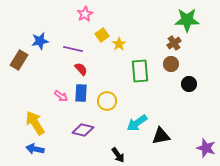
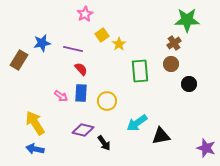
blue star: moved 2 px right, 2 px down
black arrow: moved 14 px left, 12 px up
